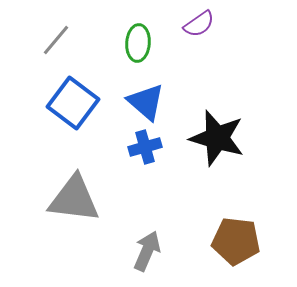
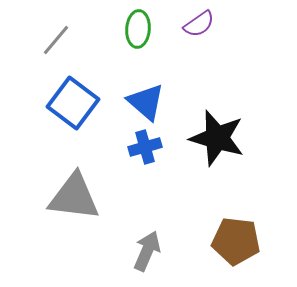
green ellipse: moved 14 px up
gray triangle: moved 2 px up
